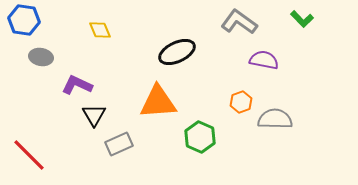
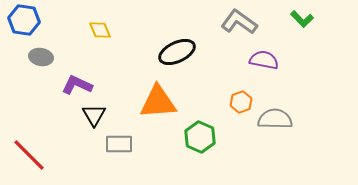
gray rectangle: rotated 24 degrees clockwise
